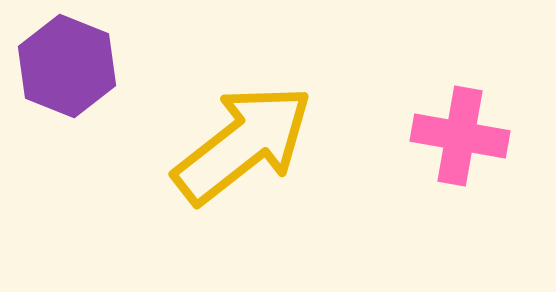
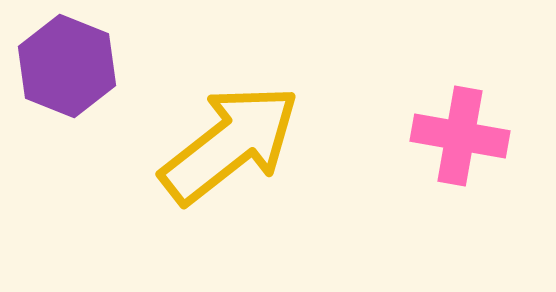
yellow arrow: moved 13 px left
